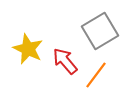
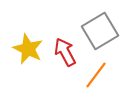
red arrow: moved 9 px up; rotated 12 degrees clockwise
